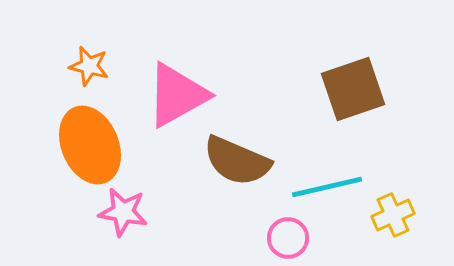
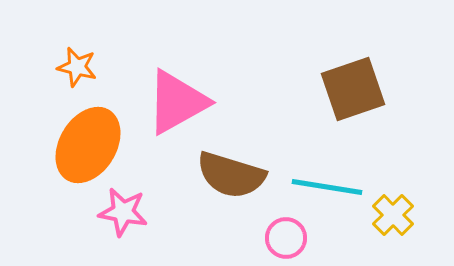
orange star: moved 12 px left, 1 px down
pink triangle: moved 7 px down
orange ellipse: moved 2 px left; rotated 54 degrees clockwise
brown semicircle: moved 6 px left, 14 px down; rotated 6 degrees counterclockwise
cyan line: rotated 22 degrees clockwise
yellow cross: rotated 21 degrees counterclockwise
pink circle: moved 2 px left
